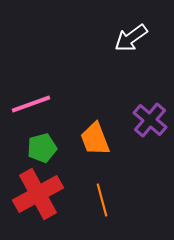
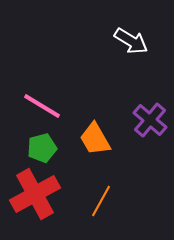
white arrow: moved 3 px down; rotated 112 degrees counterclockwise
pink line: moved 11 px right, 2 px down; rotated 51 degrees clockwise
orange trapezoid: rotated 9 degrees counterclockwise
red cross: moved 3 px left
orange line: moved 1 px left, 1 px down; rotated 44 degrees clockwise
